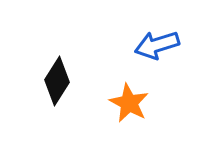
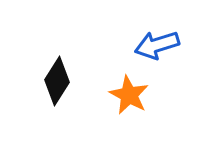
orange star: moved 8 px up
